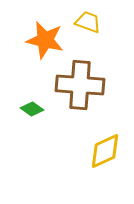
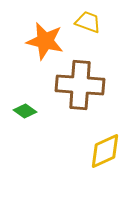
orange star: moved 1 px down
green diamond: moved 7 px left, 2 px down
